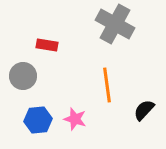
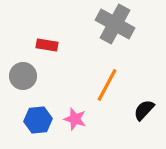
orange line: rotated 36 degrees clockwise
